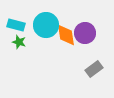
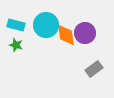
green star: moved 3 px left, 3 px down
